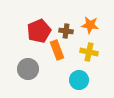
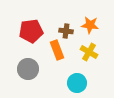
red pentagon: moved 8 px left; rotated 15 degrees clockwise
yellow cross: rotated 18 degrees clockwise
cyan circle: moved 2 px left, 3 px down
